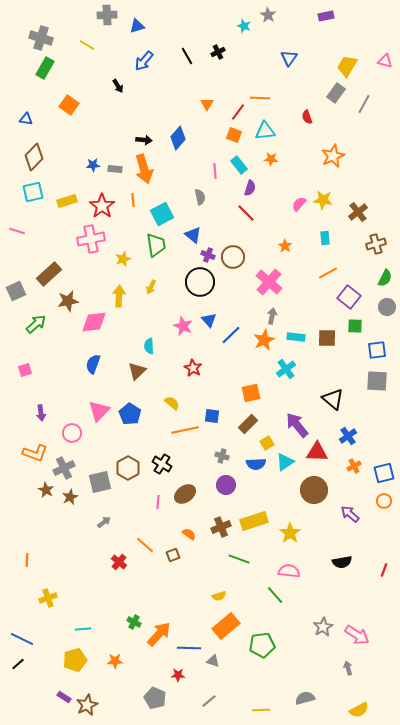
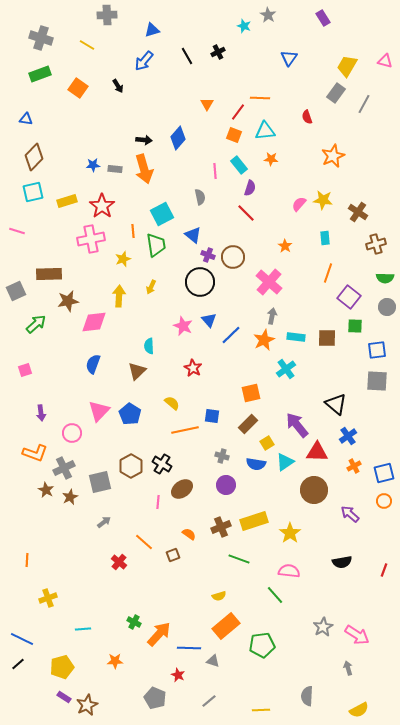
purple rectangle at (326, 16): moved 3 px left, 2 px down; rotated 70 degrees clockwise
blue triangle at (137, 26): moved 15 px right, 4 px down
green rectangle at (45, 68): moved 5 px left, 6 px down; rotated 40 degrees clockwise
orange square at (69, 105): moved 9 px right, 17 px up
orange line at (133, 200): moved 31 px down
brown cross at (358, 212): rotated 18 degrees counterclockwise
orange line at (328, 273): rotated 42 degrees counterclockwise
brown rectangle at (49, 274): rotated 40 degrees clockwise
green semicircle at (385, 278): rotated 66 degrees clockwise
black triangle at (333, 399): moved 3 px right, 5 px down
blue semicircle at (256, 464): rotated 12 degrees clockwise
brown hexagon at (128, 468): moved 3 px right, 2 px up
brown ellipse at (185, 494): moved 3 px left, 5 px up
orange line at (145, 545): moved 1 px left, 3 px up
yellow pentagon at (75, 660): moved 13 px left, 7 px down
red star at (178, 675): rotated 24 degrees clockwise
gray semicircle at (305, 698): moved 2 px right, 2 px up; rotated 72 degrees counterclockwise
